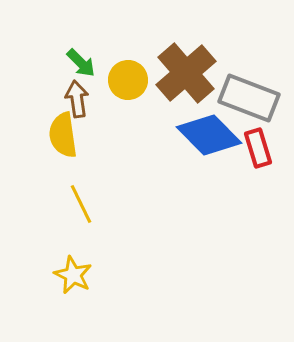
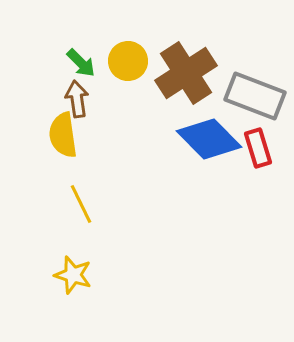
brown cross: rotated 8 degrees clockwise
yellow circle: moved 19 px up
gray rectangle: moved 6 px right, 2 px up
blue diamond: moved 4 px down
yellow star: rotated 9 degrees counterclockwise
